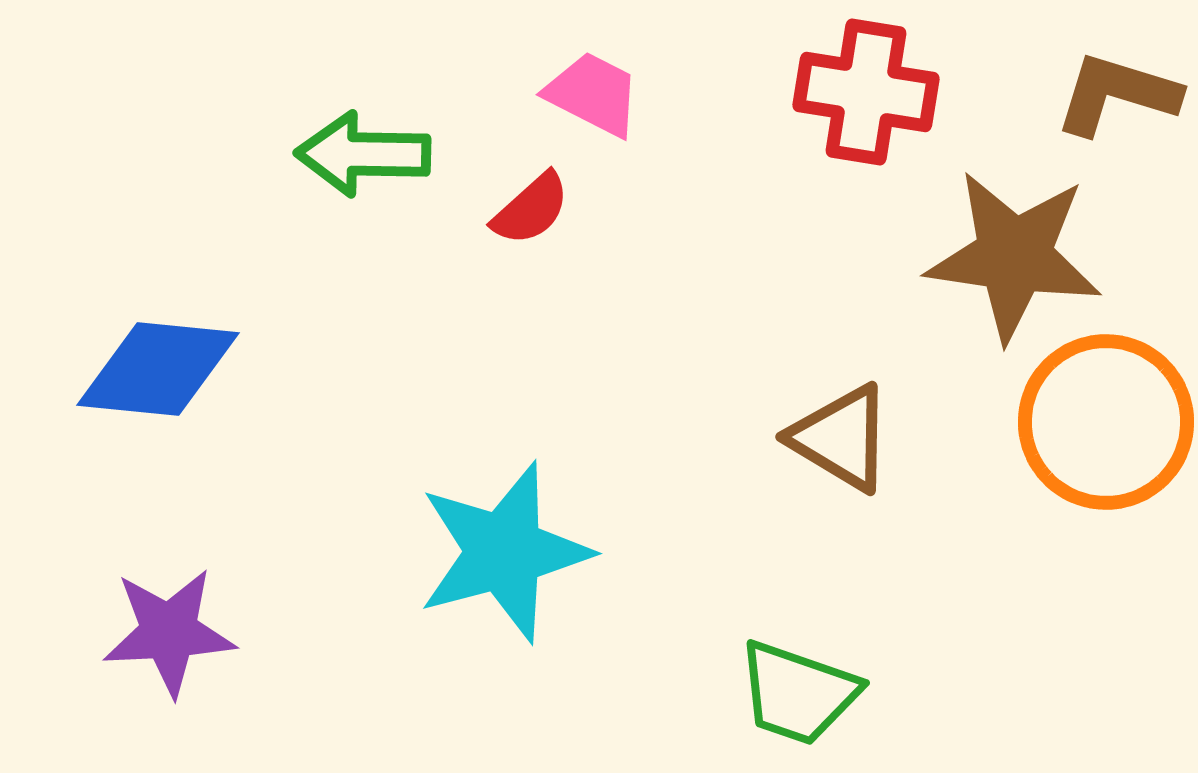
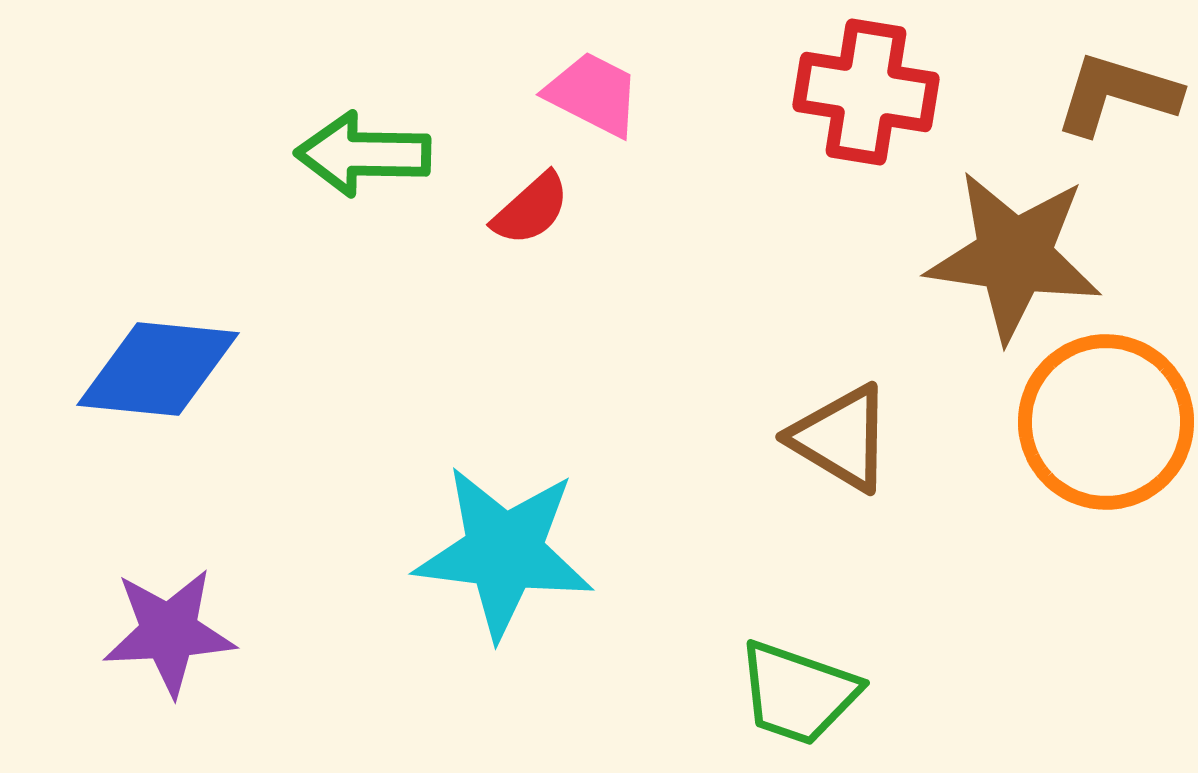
cyan star: rotated 22 degrees clockwise
